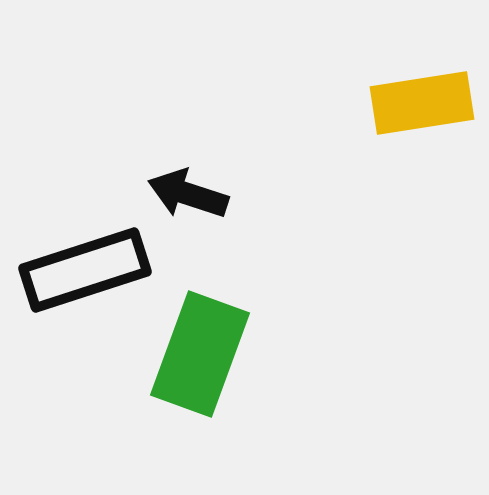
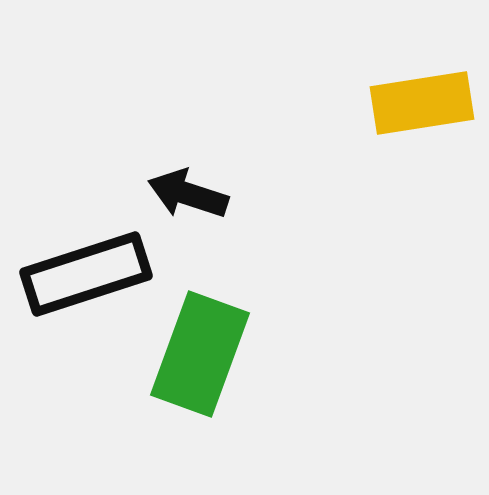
black rectangle: moved 1 px right, 4 px down
